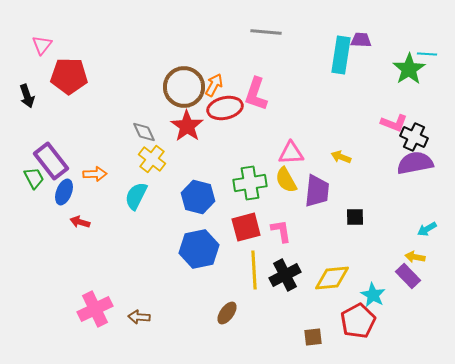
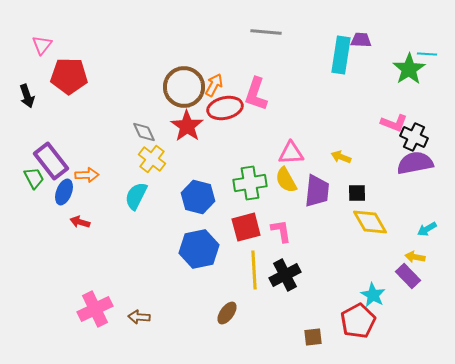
orange arrow at (95, 174): moved 8 px left, 1 px down
black square at (355, 217): moved 2 px right, 24 px up
yellow diamond at (332, 278): moved 38 px right, 56 px up; rotated 66 degrees clockwise
